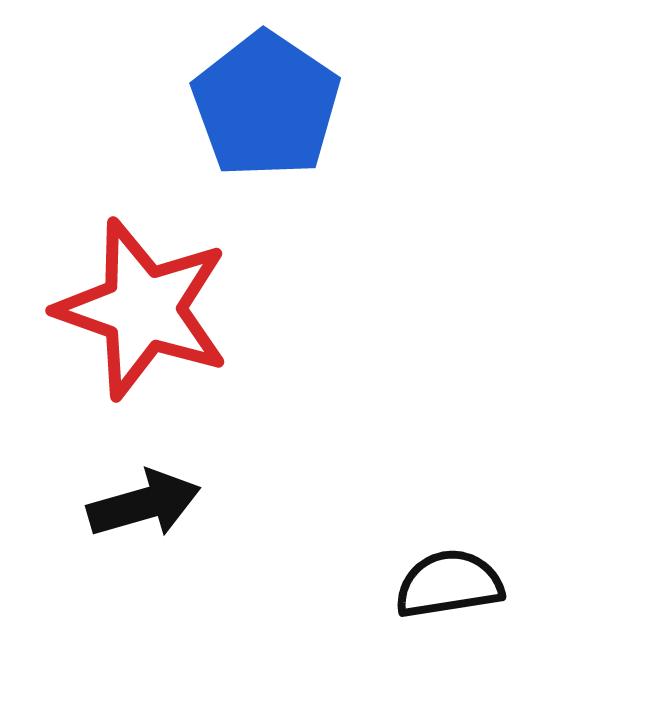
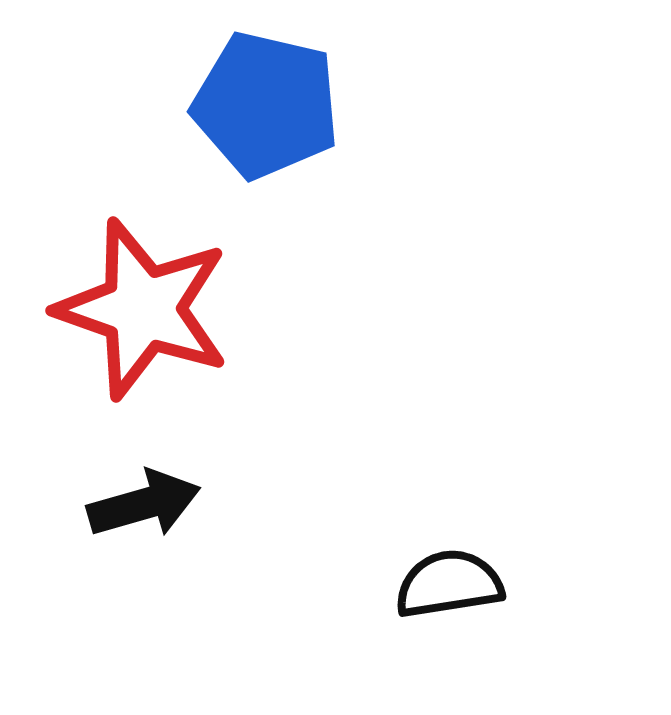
blue pentagon: rotated 21 degrees counterclockwise
